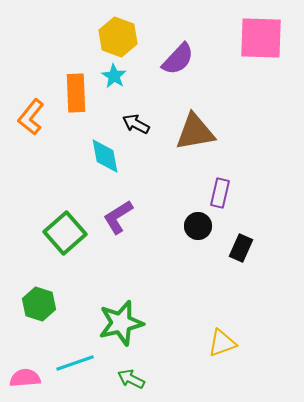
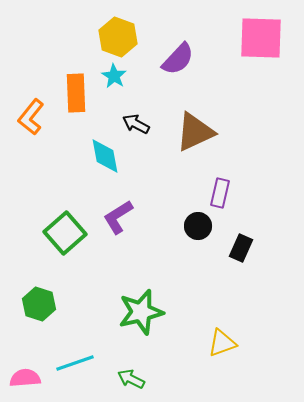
brown triangle: rotated 15 degrees counterclockwise
green star: moved 20 px right, 11 px up
